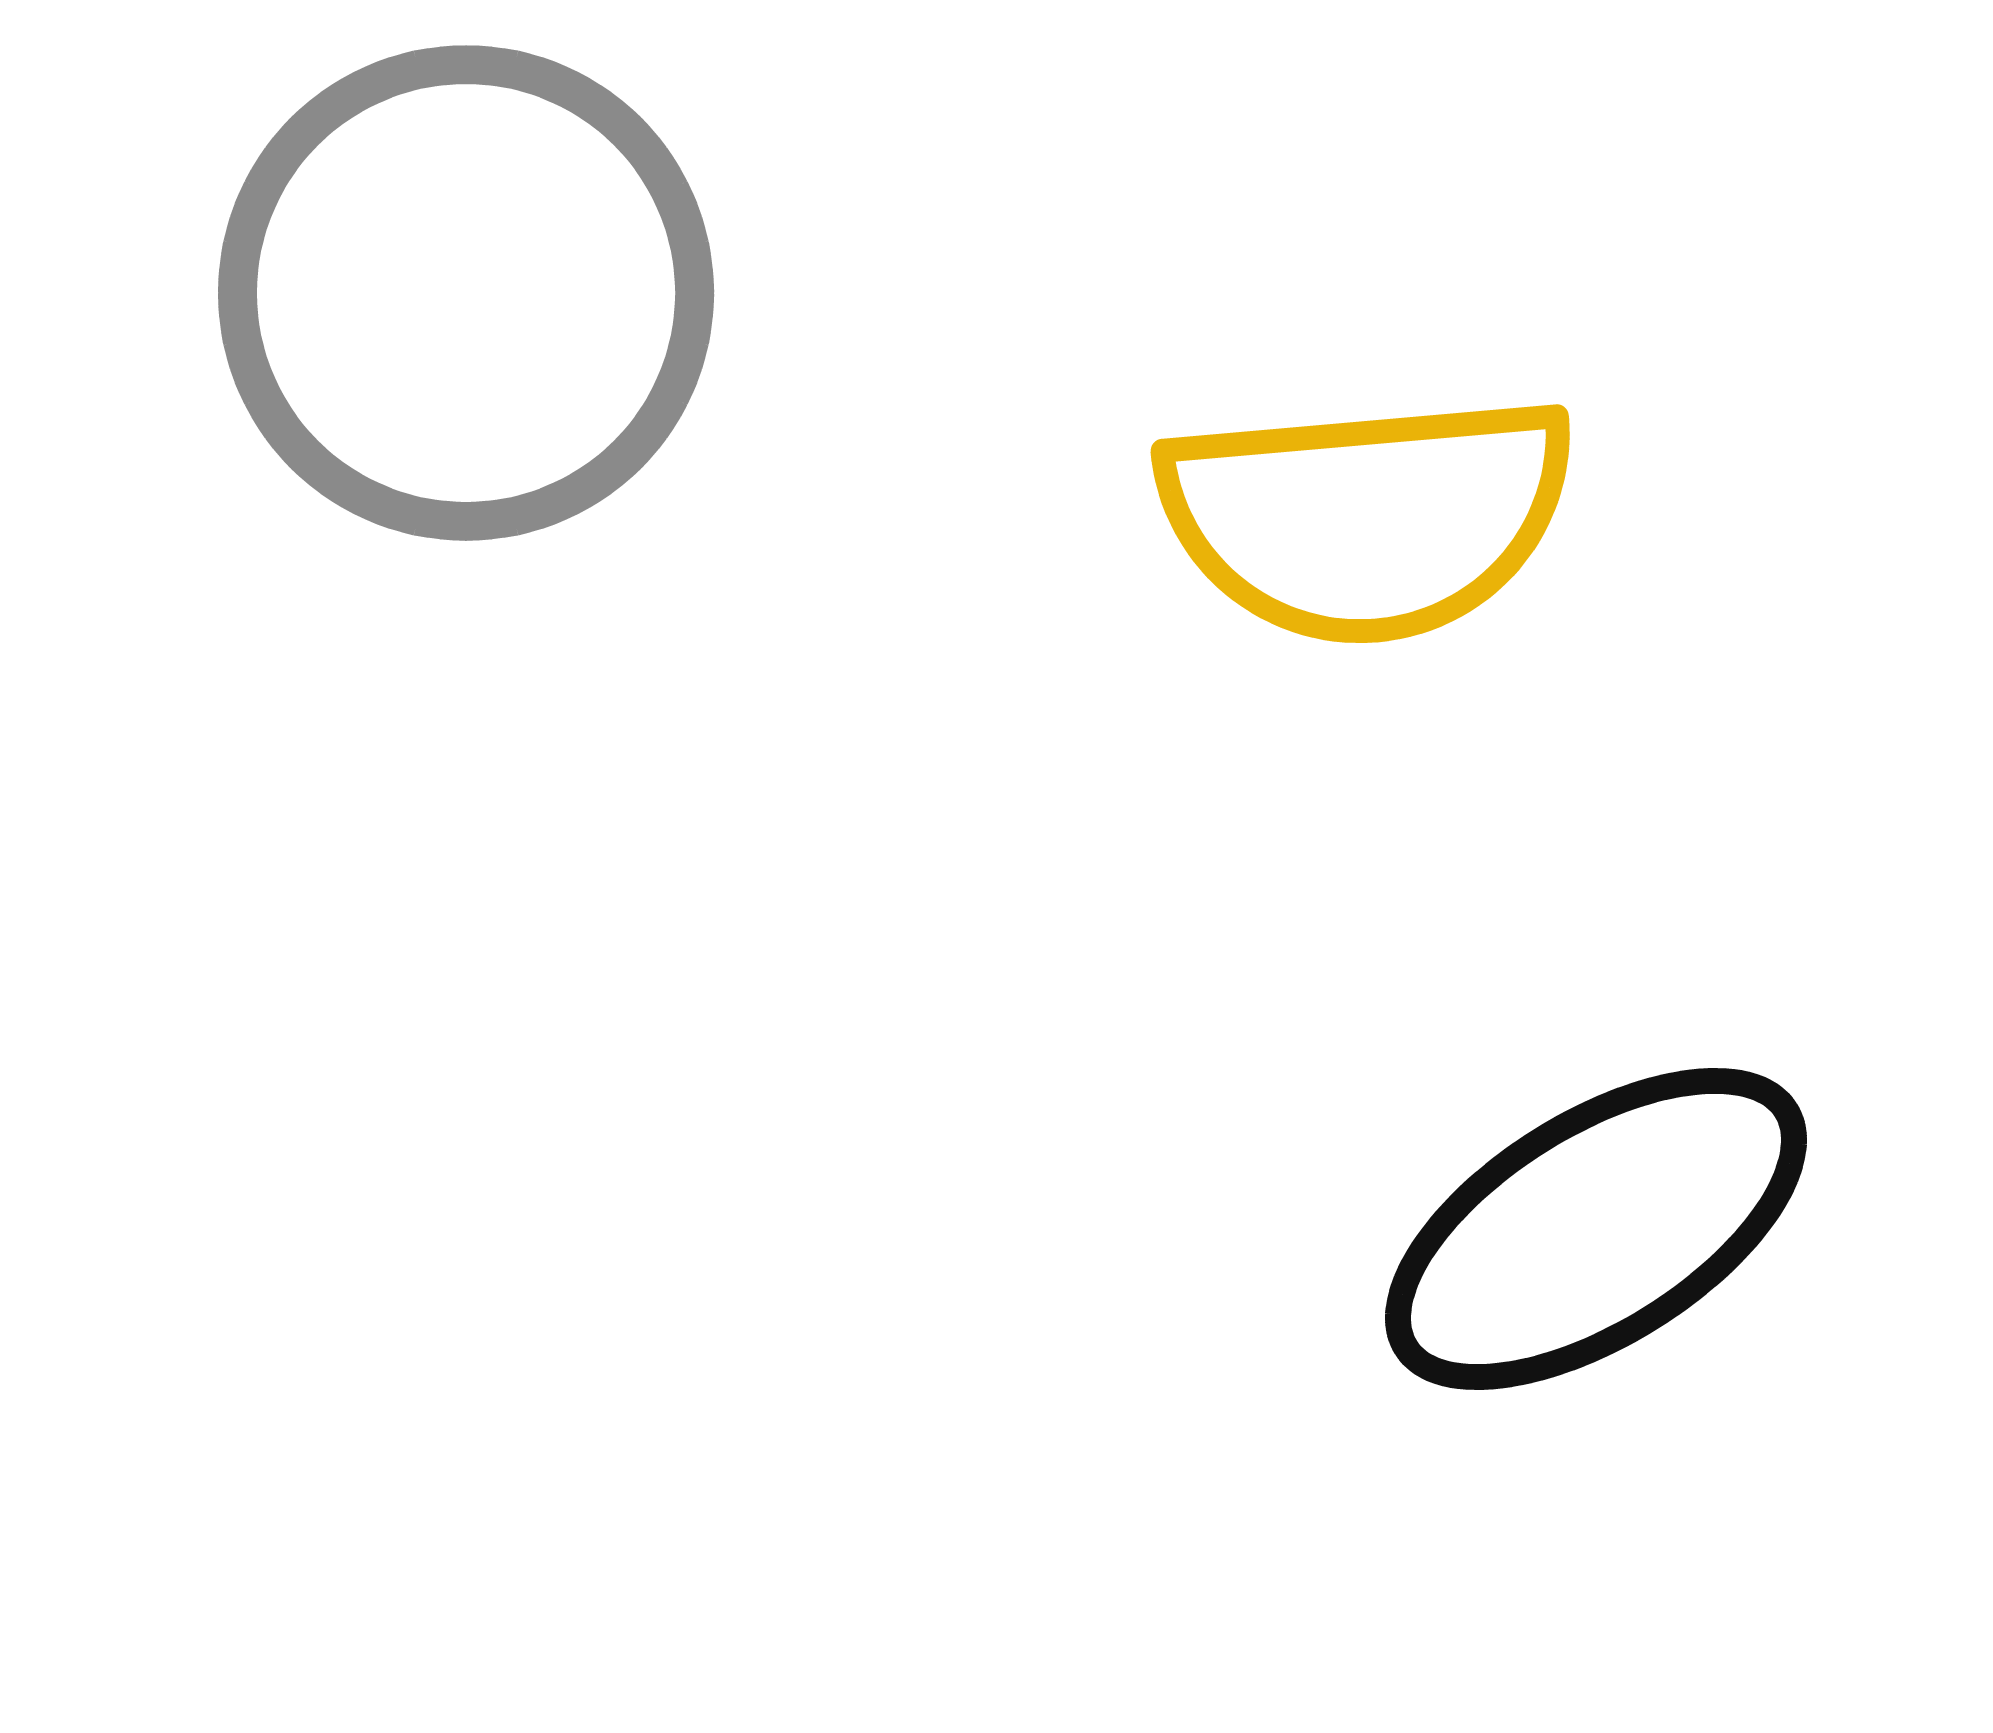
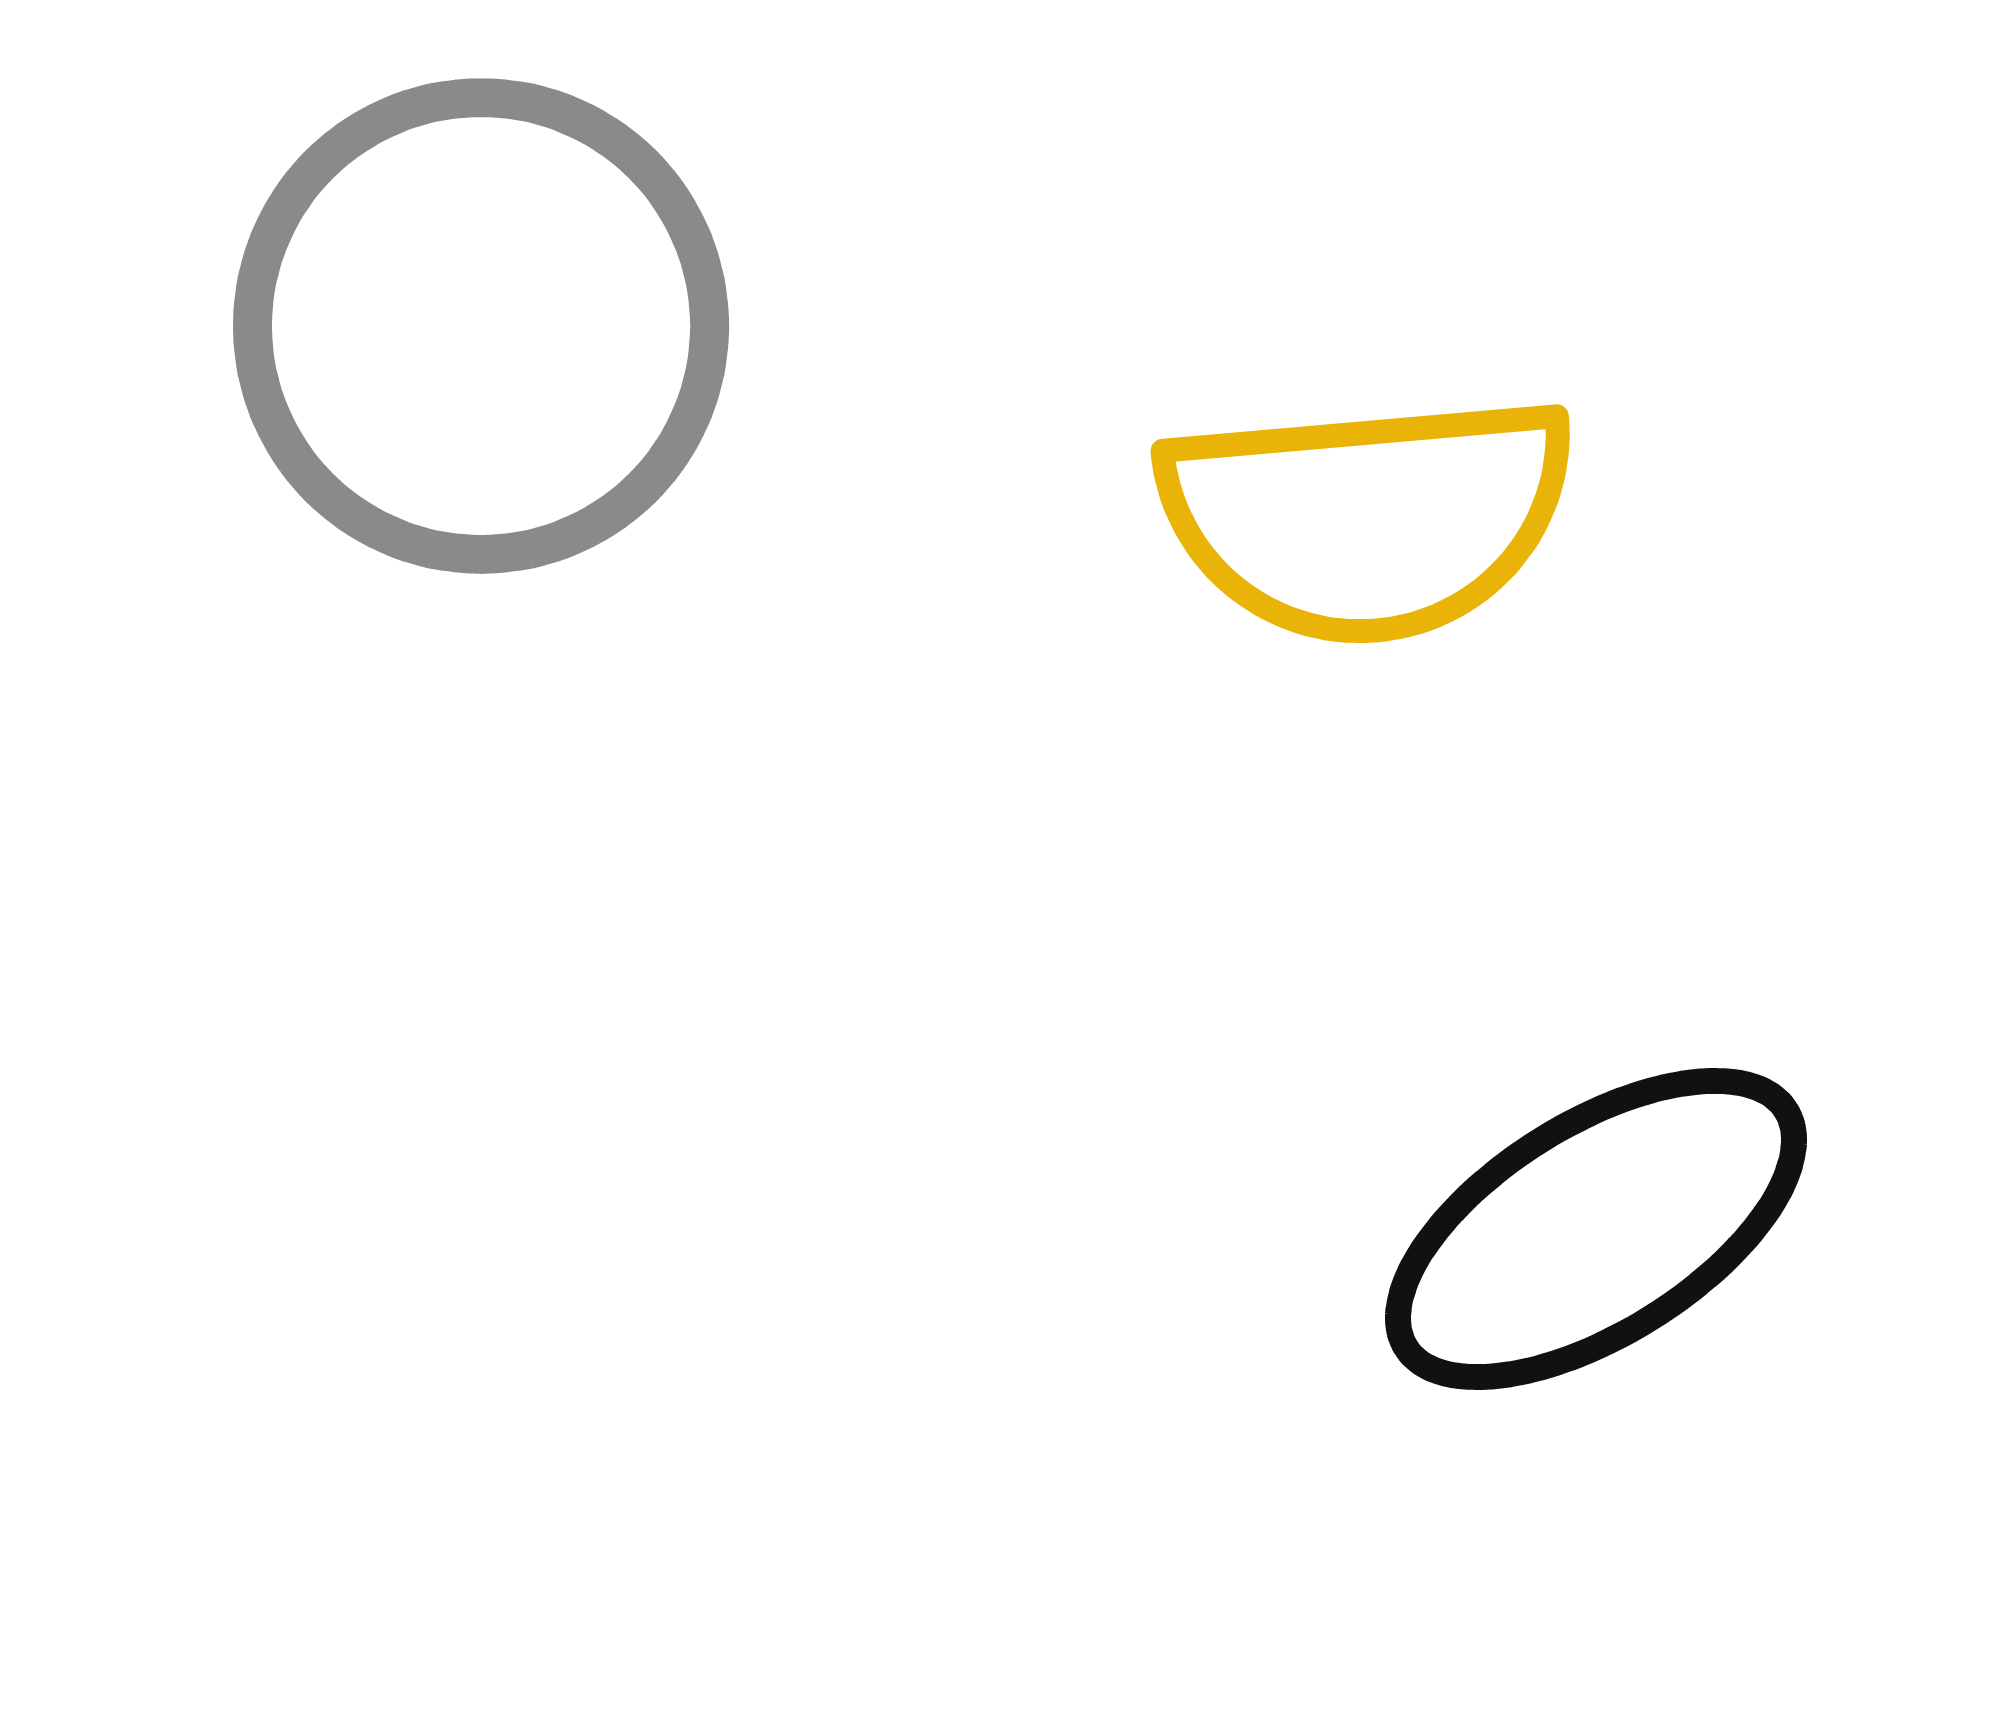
gray circle: moved 15 px right, 33 px down
